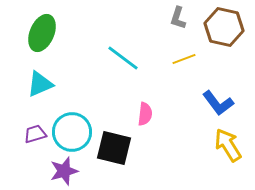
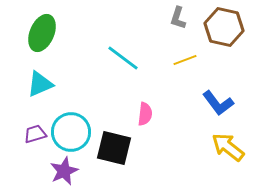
yellow line: moved 1 px right, 1 px down
cyan circle: moved 1 px left
yellow arrow: moved 2 px down; rotated 20 degrees counterclockwise
purple star: rotated 8 degrees counterclockwise
